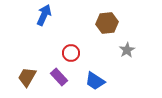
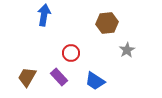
blue arrow: rotated 15 degrees counterclockwise
